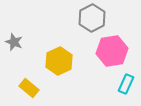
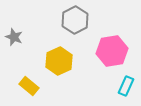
gray hexagon: moved 17 px left, 2 px down
gray star: moved 5 px up
cyan rectangle: moved 2 px down
yellow rectangle: moved 2 px up
